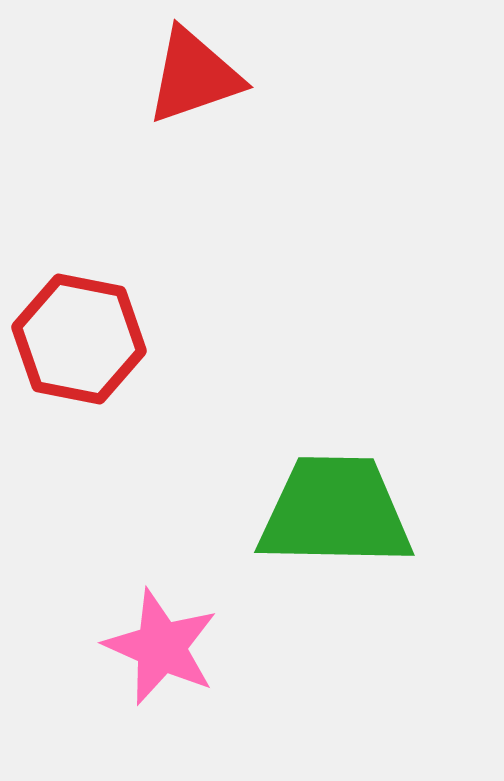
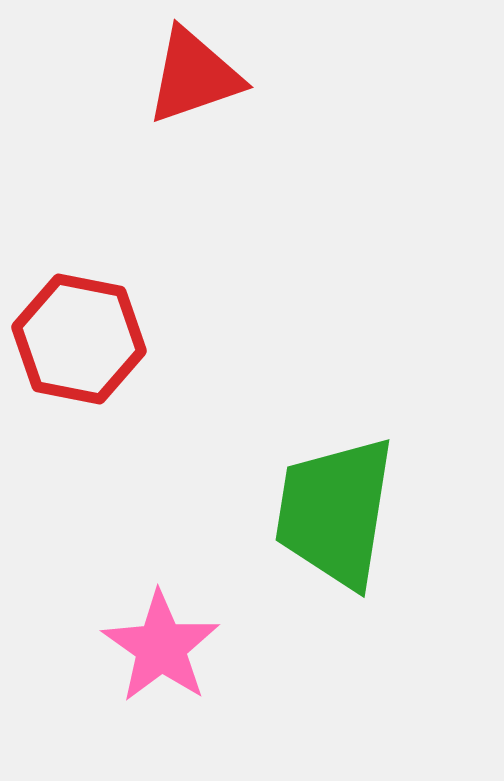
green trapezoid: rotated 82 degrees counterclockwise
pink star: rotated 11 degrees clockwise
